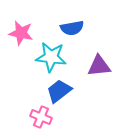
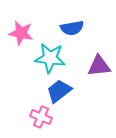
cyan star: moved 1 px left, 1 px down
